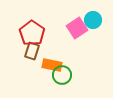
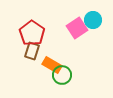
orange rectangle: rotated 18 degrees clockwise
